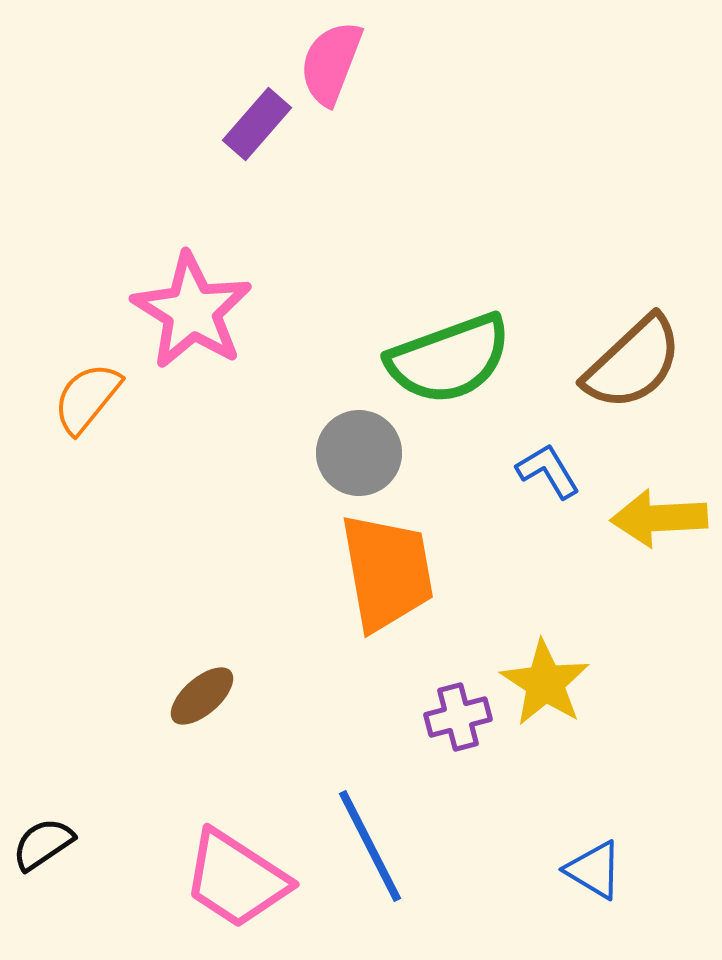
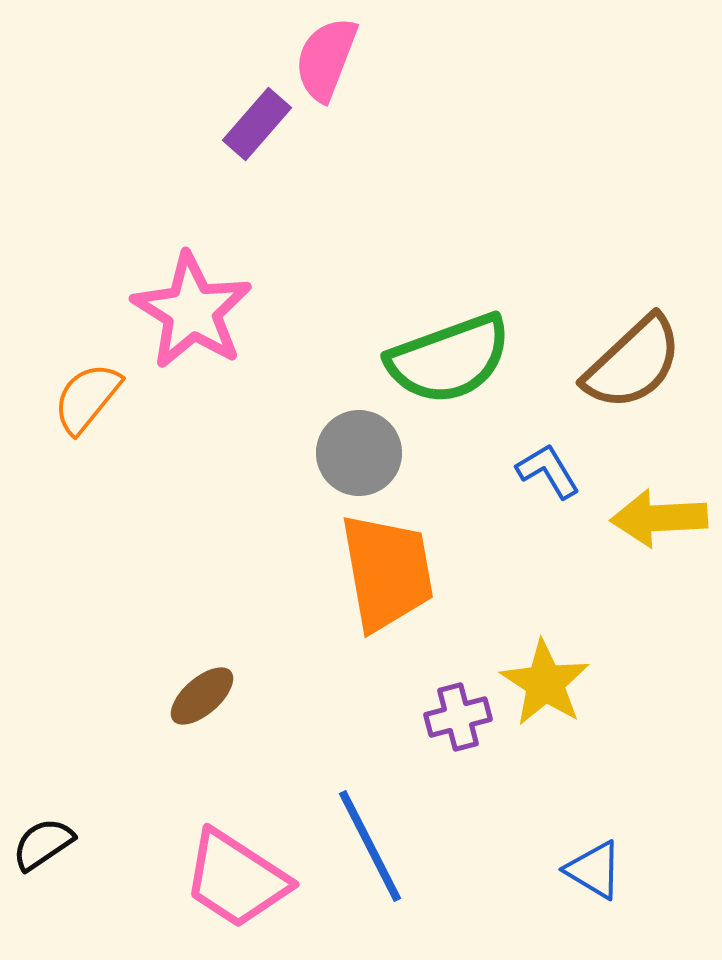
pink semicircle: moved 5 px left, 4 px up
